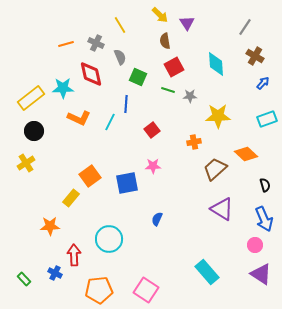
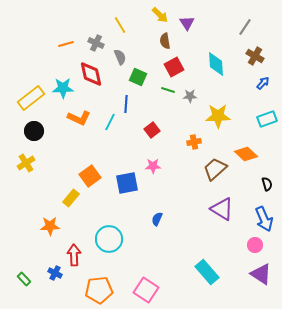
black semicircle at (265, 185): moved 2 px right, 1 px up
